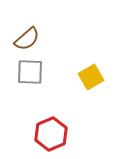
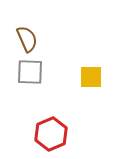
brown semicircle: rotated 72 degrees counterclockwise
yellow square: rotated 30 degrees clockwise
